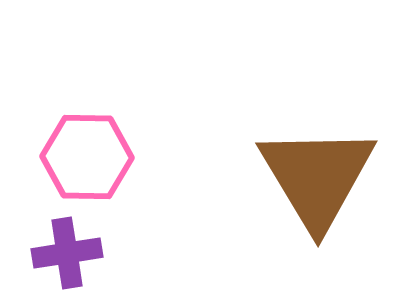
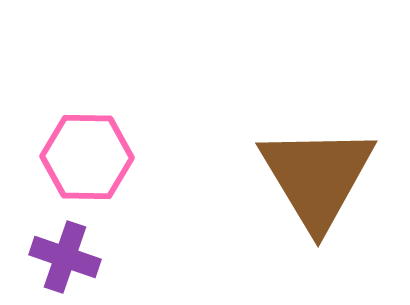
purple cross: moved 2 px left, 4 px down; rotated 28 degrees clockwise
